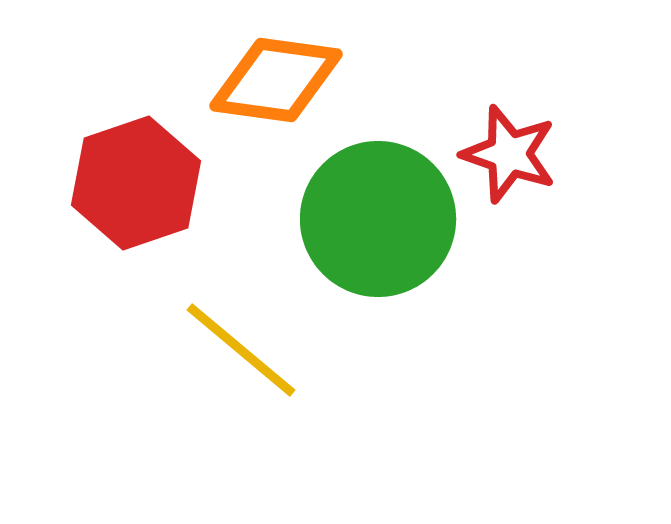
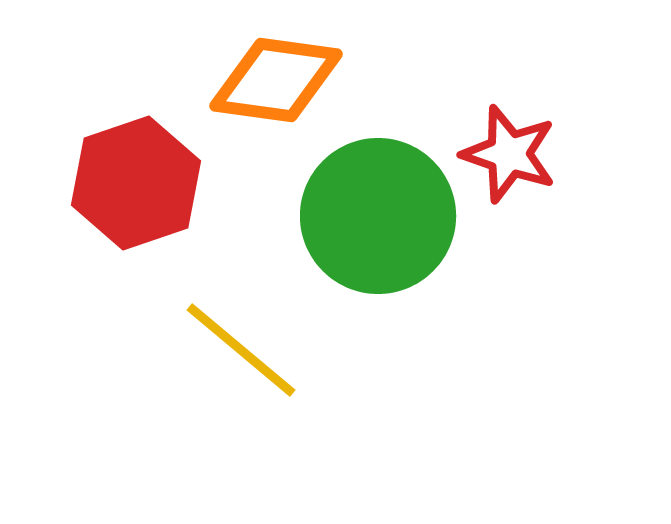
green circle: moved 3 px up
